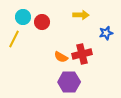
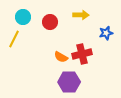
red circle: moved 8 px right
